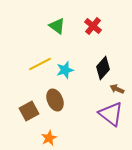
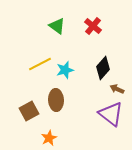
brown ellipse: moved 1 px right; rotated 20 degrees clockwise
